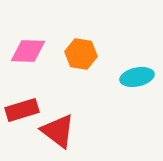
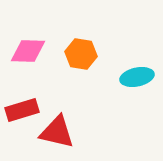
red triangle: moved 1 px left, 1 px down; rotated 24 degrees counterclockwise
